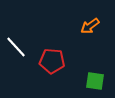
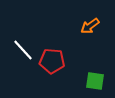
white line: moved 7 px right, 3 px down
